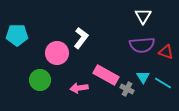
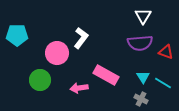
purple semicircle: moved 2 px left, 2 px up
gray cross: moved 14 px right, 10 px down
